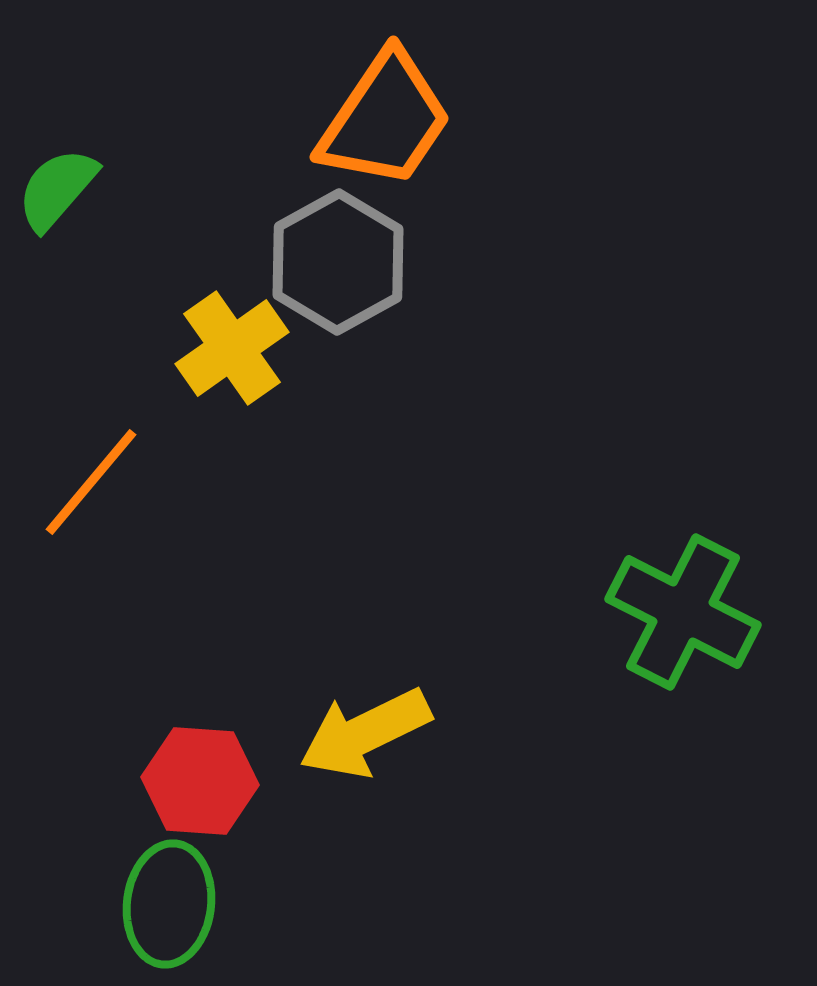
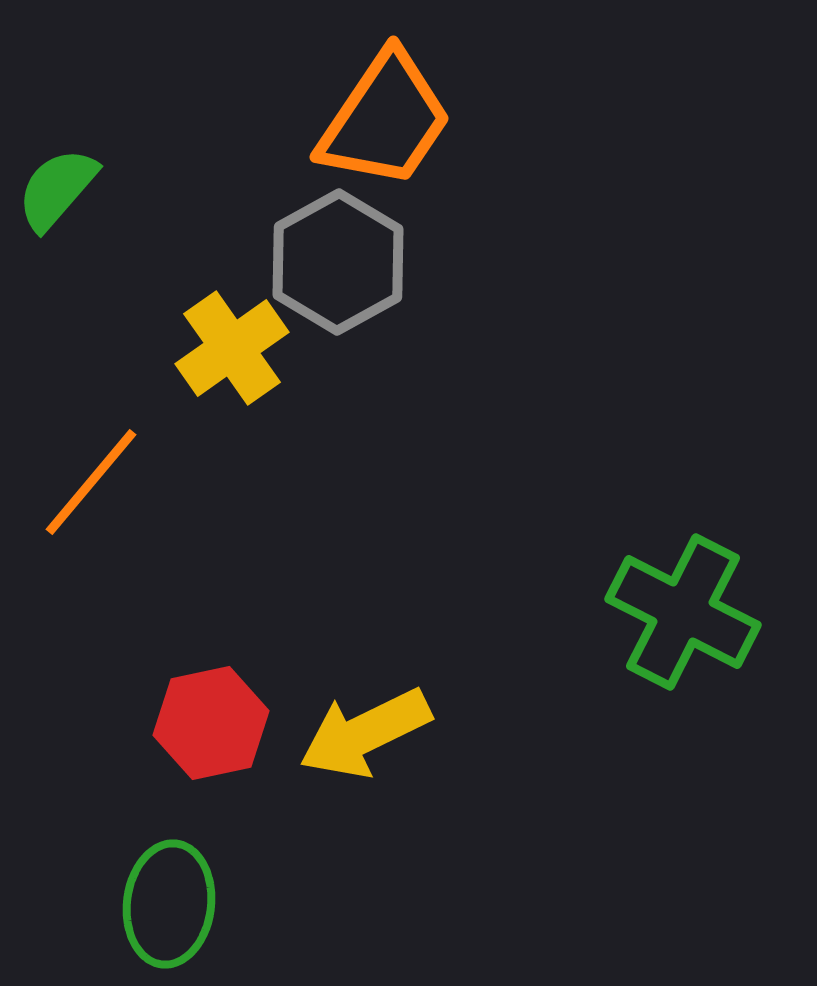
red hexagon: moved 11 px right, 58 px up; rotated 16 degrees counterclockwise
